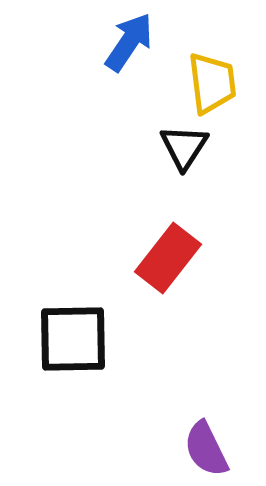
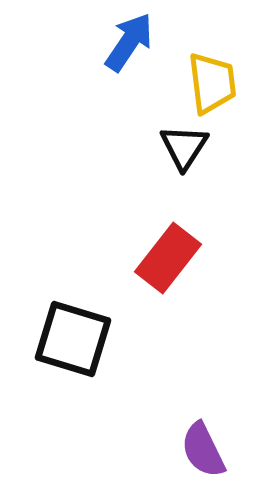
black square: rotated 18 degrees clockwise
purple semicircle: moved 3 px left, 1 px down
